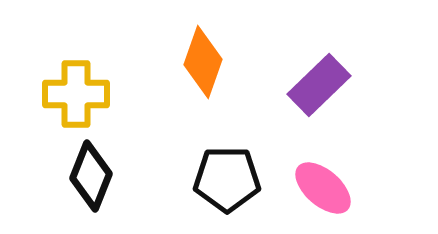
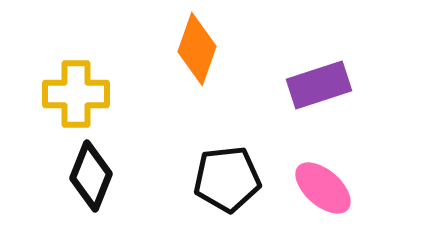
orange diamond: moved 6 px left, 13 px up
purple rectangle: rotated 26 degrees clockwise
black pentagon: rotated 6 degrees counterclockwise
